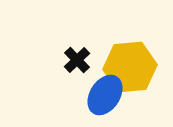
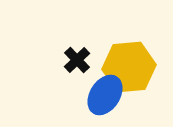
yellow hexagon: moved 1 px left
